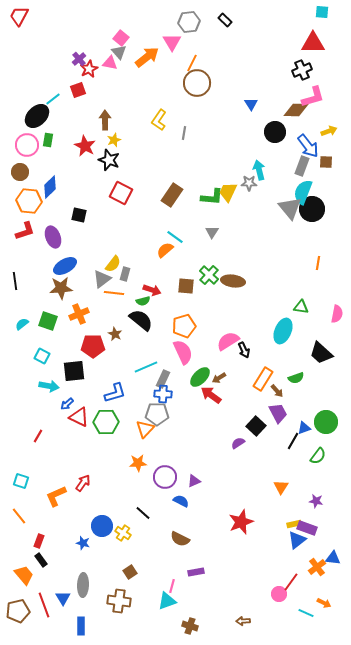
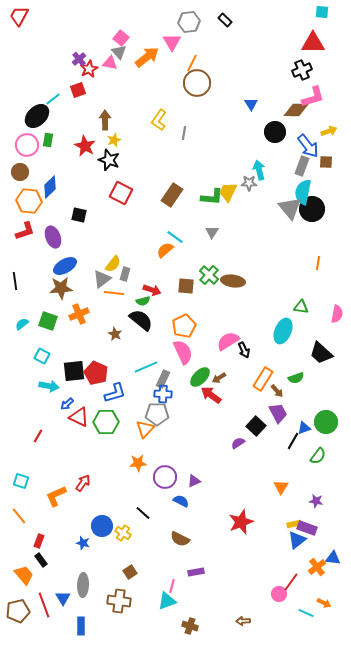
cyan semicircle at (303, 192): rotated 10 degrees counterclockwise
orange pentagon at (184, 326): rotated 10 degrees counterclockwise
red pentagon at (93, 346): moved 3 px right, 27 px down; rotated 25 degrees clockwise
